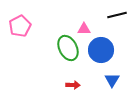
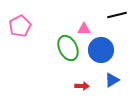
blue triangle: rotated 28 degrees clockwise
red arrow: moved 9 px right, 1 px down
